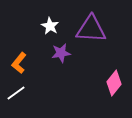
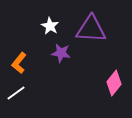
purple star: rotated 18 degrees clockwise
